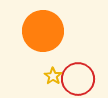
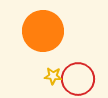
yellow star: rotated 30 degrees counterclockwise
